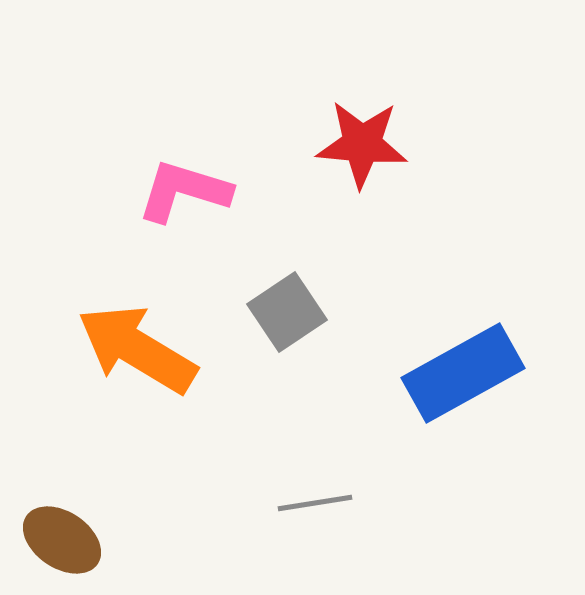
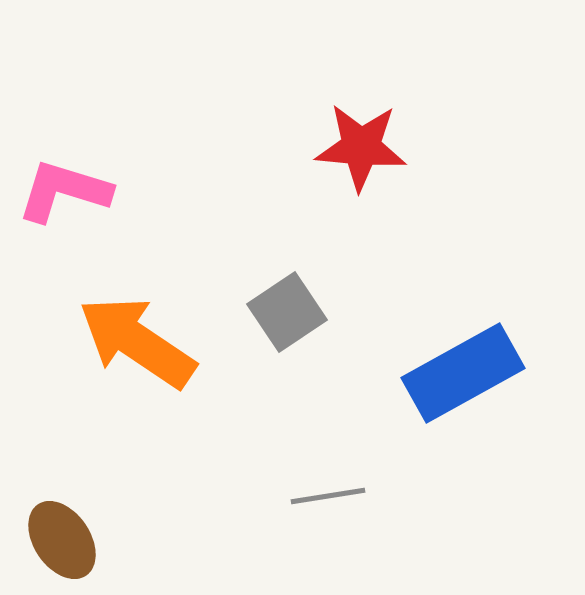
red star: moved 1 px left, 3 px down
pink L-shape: moved 120 px left
orange arrow: moved 7 px up; rotated 3 degrees clockwise
gray line: moved 13 px right, 7 px up
brown ellipse: rotated 22 degrees clockwise
